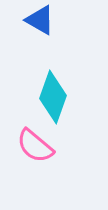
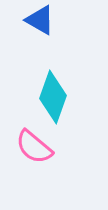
pink semicircle: moved 1 px left, 1 px down
